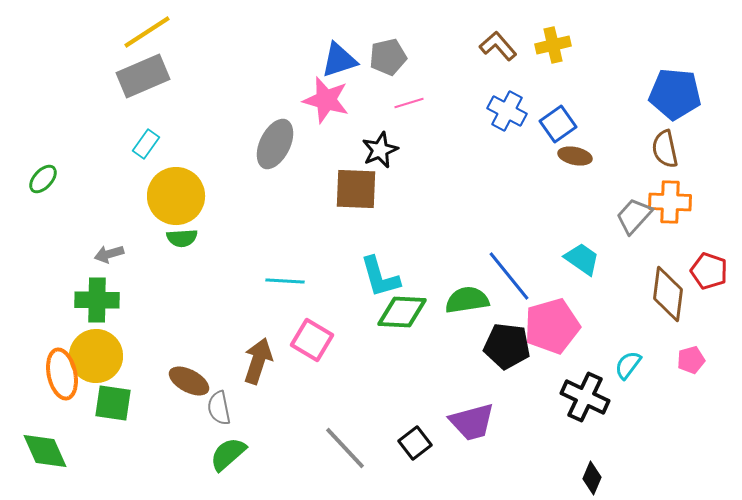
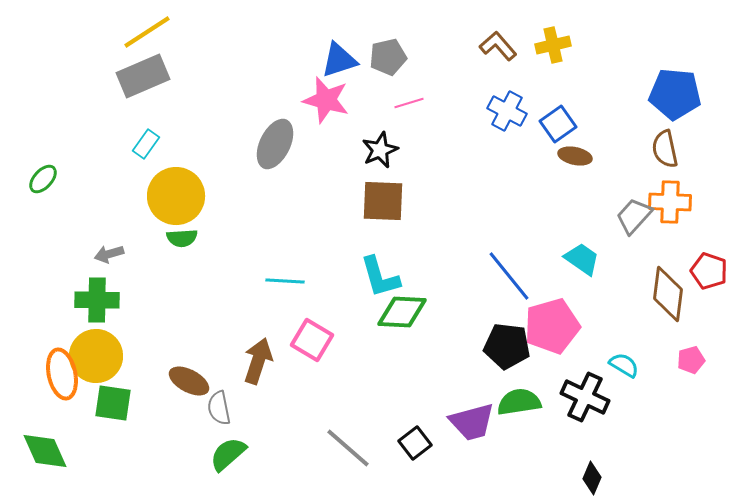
brown square at (356, 189): moved 27 px right, 12 px down
green semicircle at (467, 300): moved 52 px right, 102 px down
cyan semicircle at (628, 365): moved 4 px left; rotated 84 degrees clockwise
gray line at (345, 448): moved 3 px right; rotated 6 degrees counterclockwise
